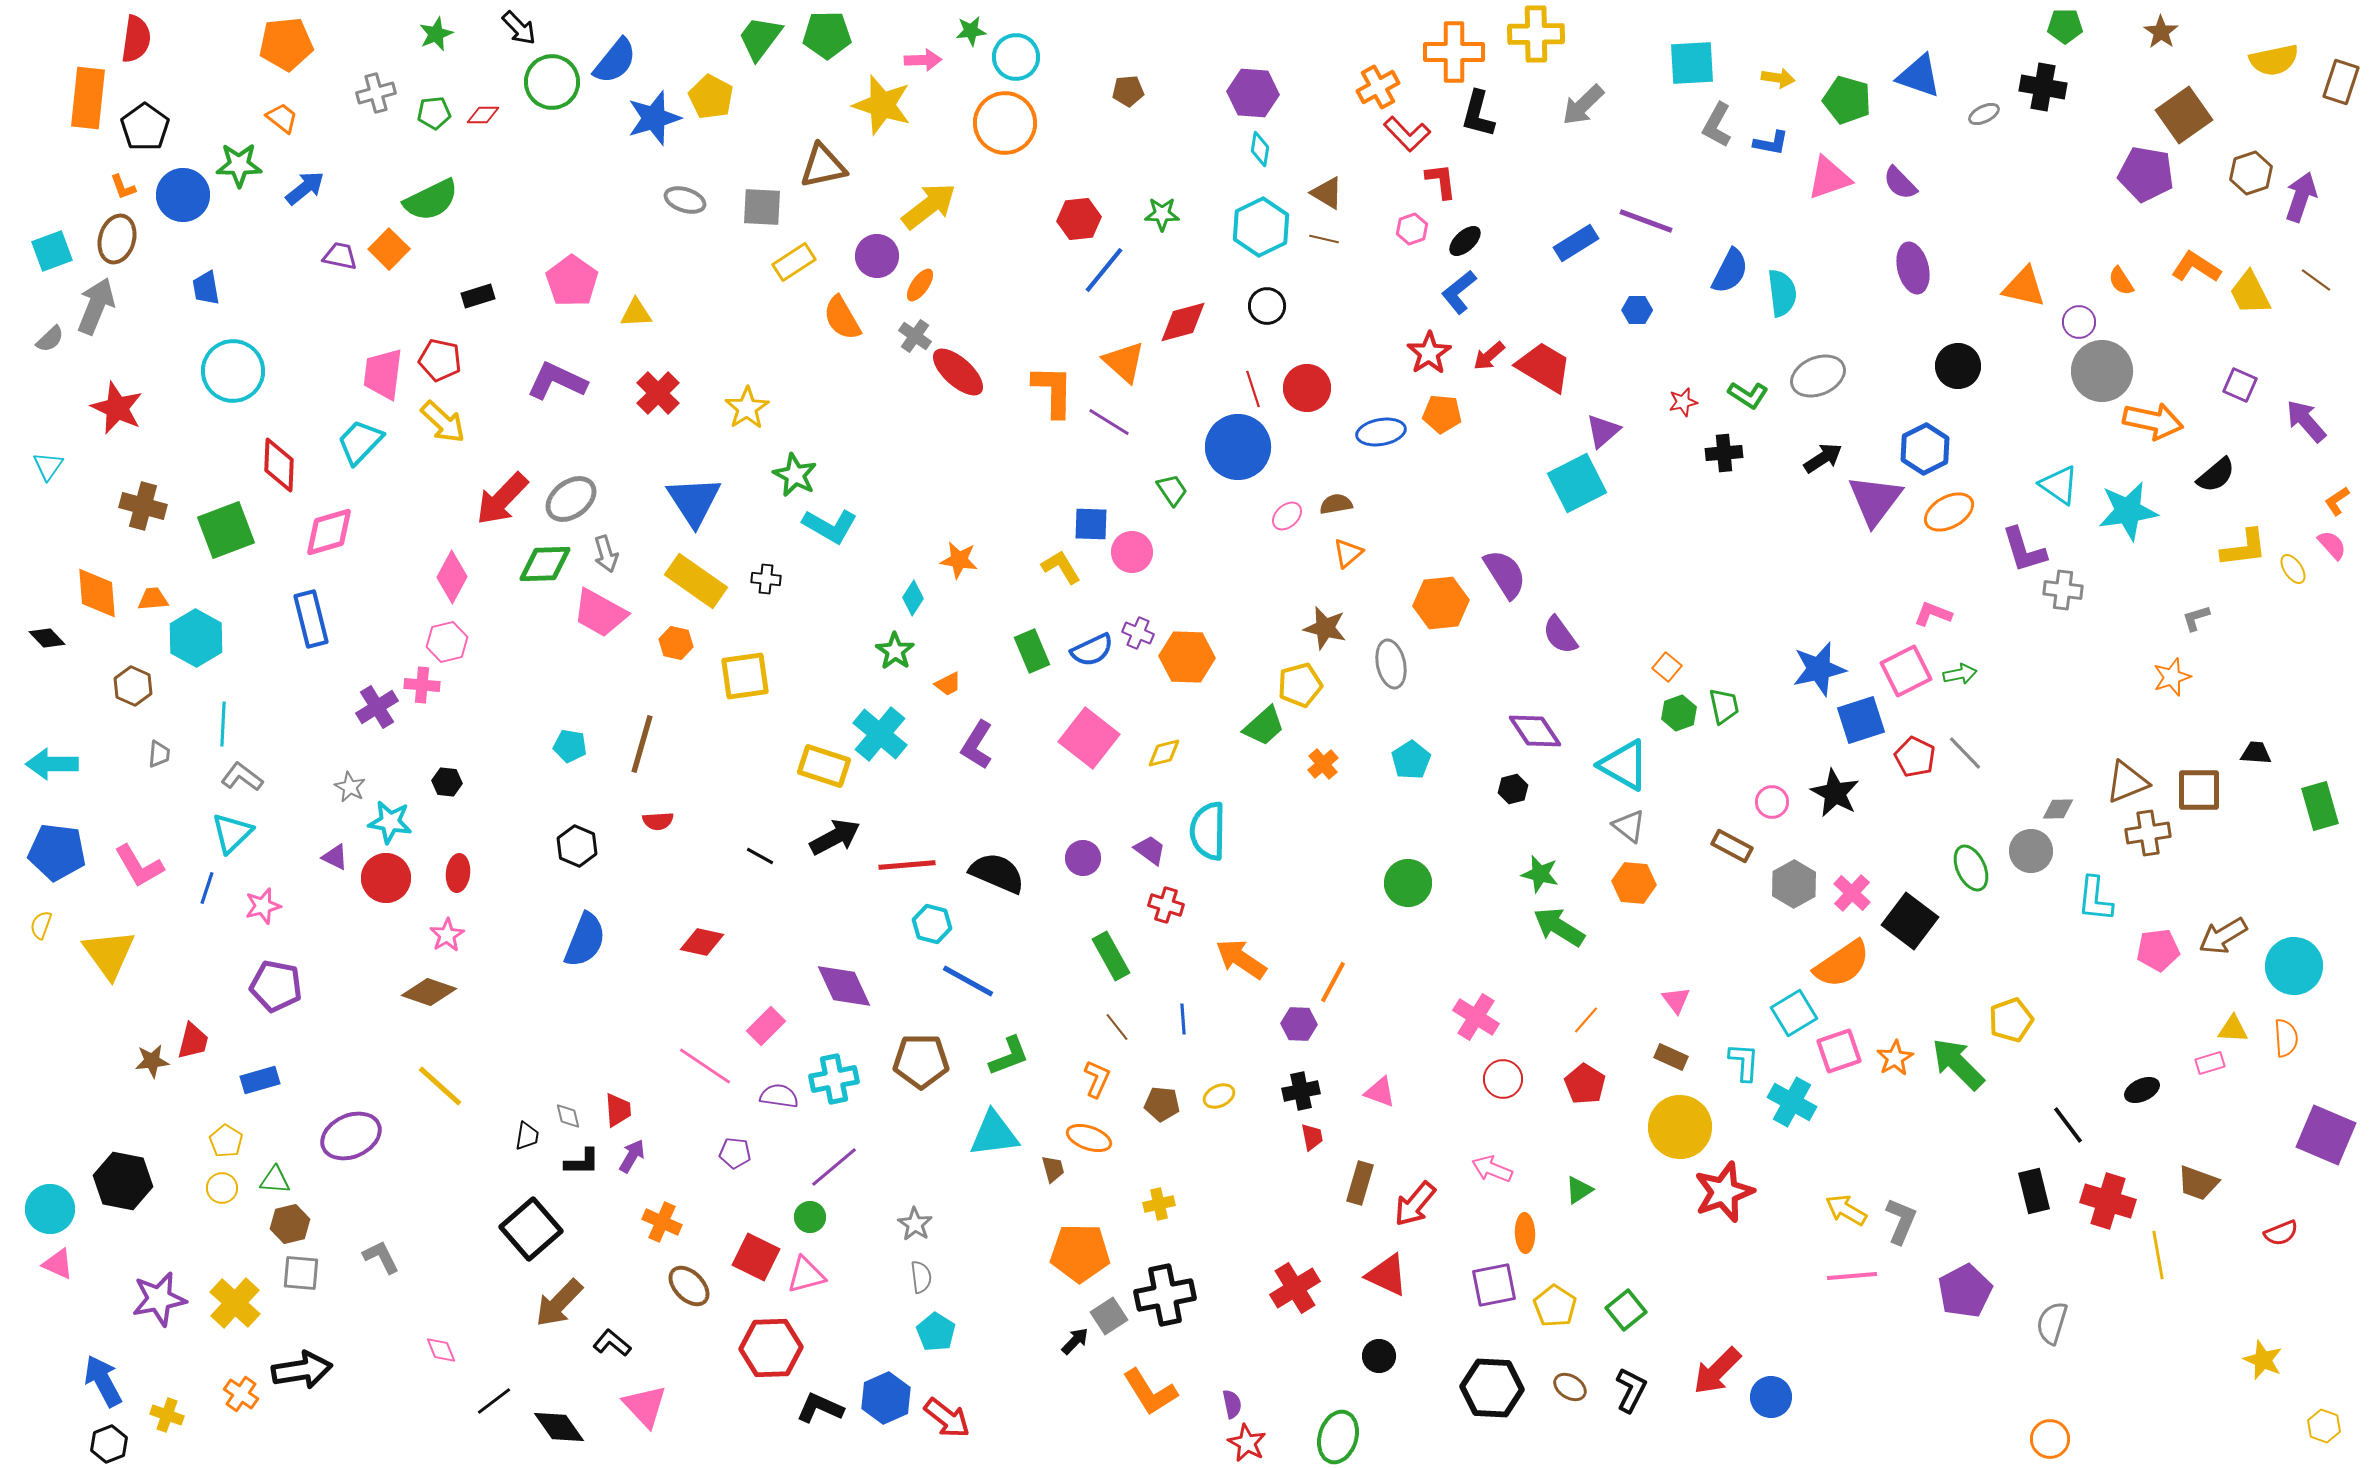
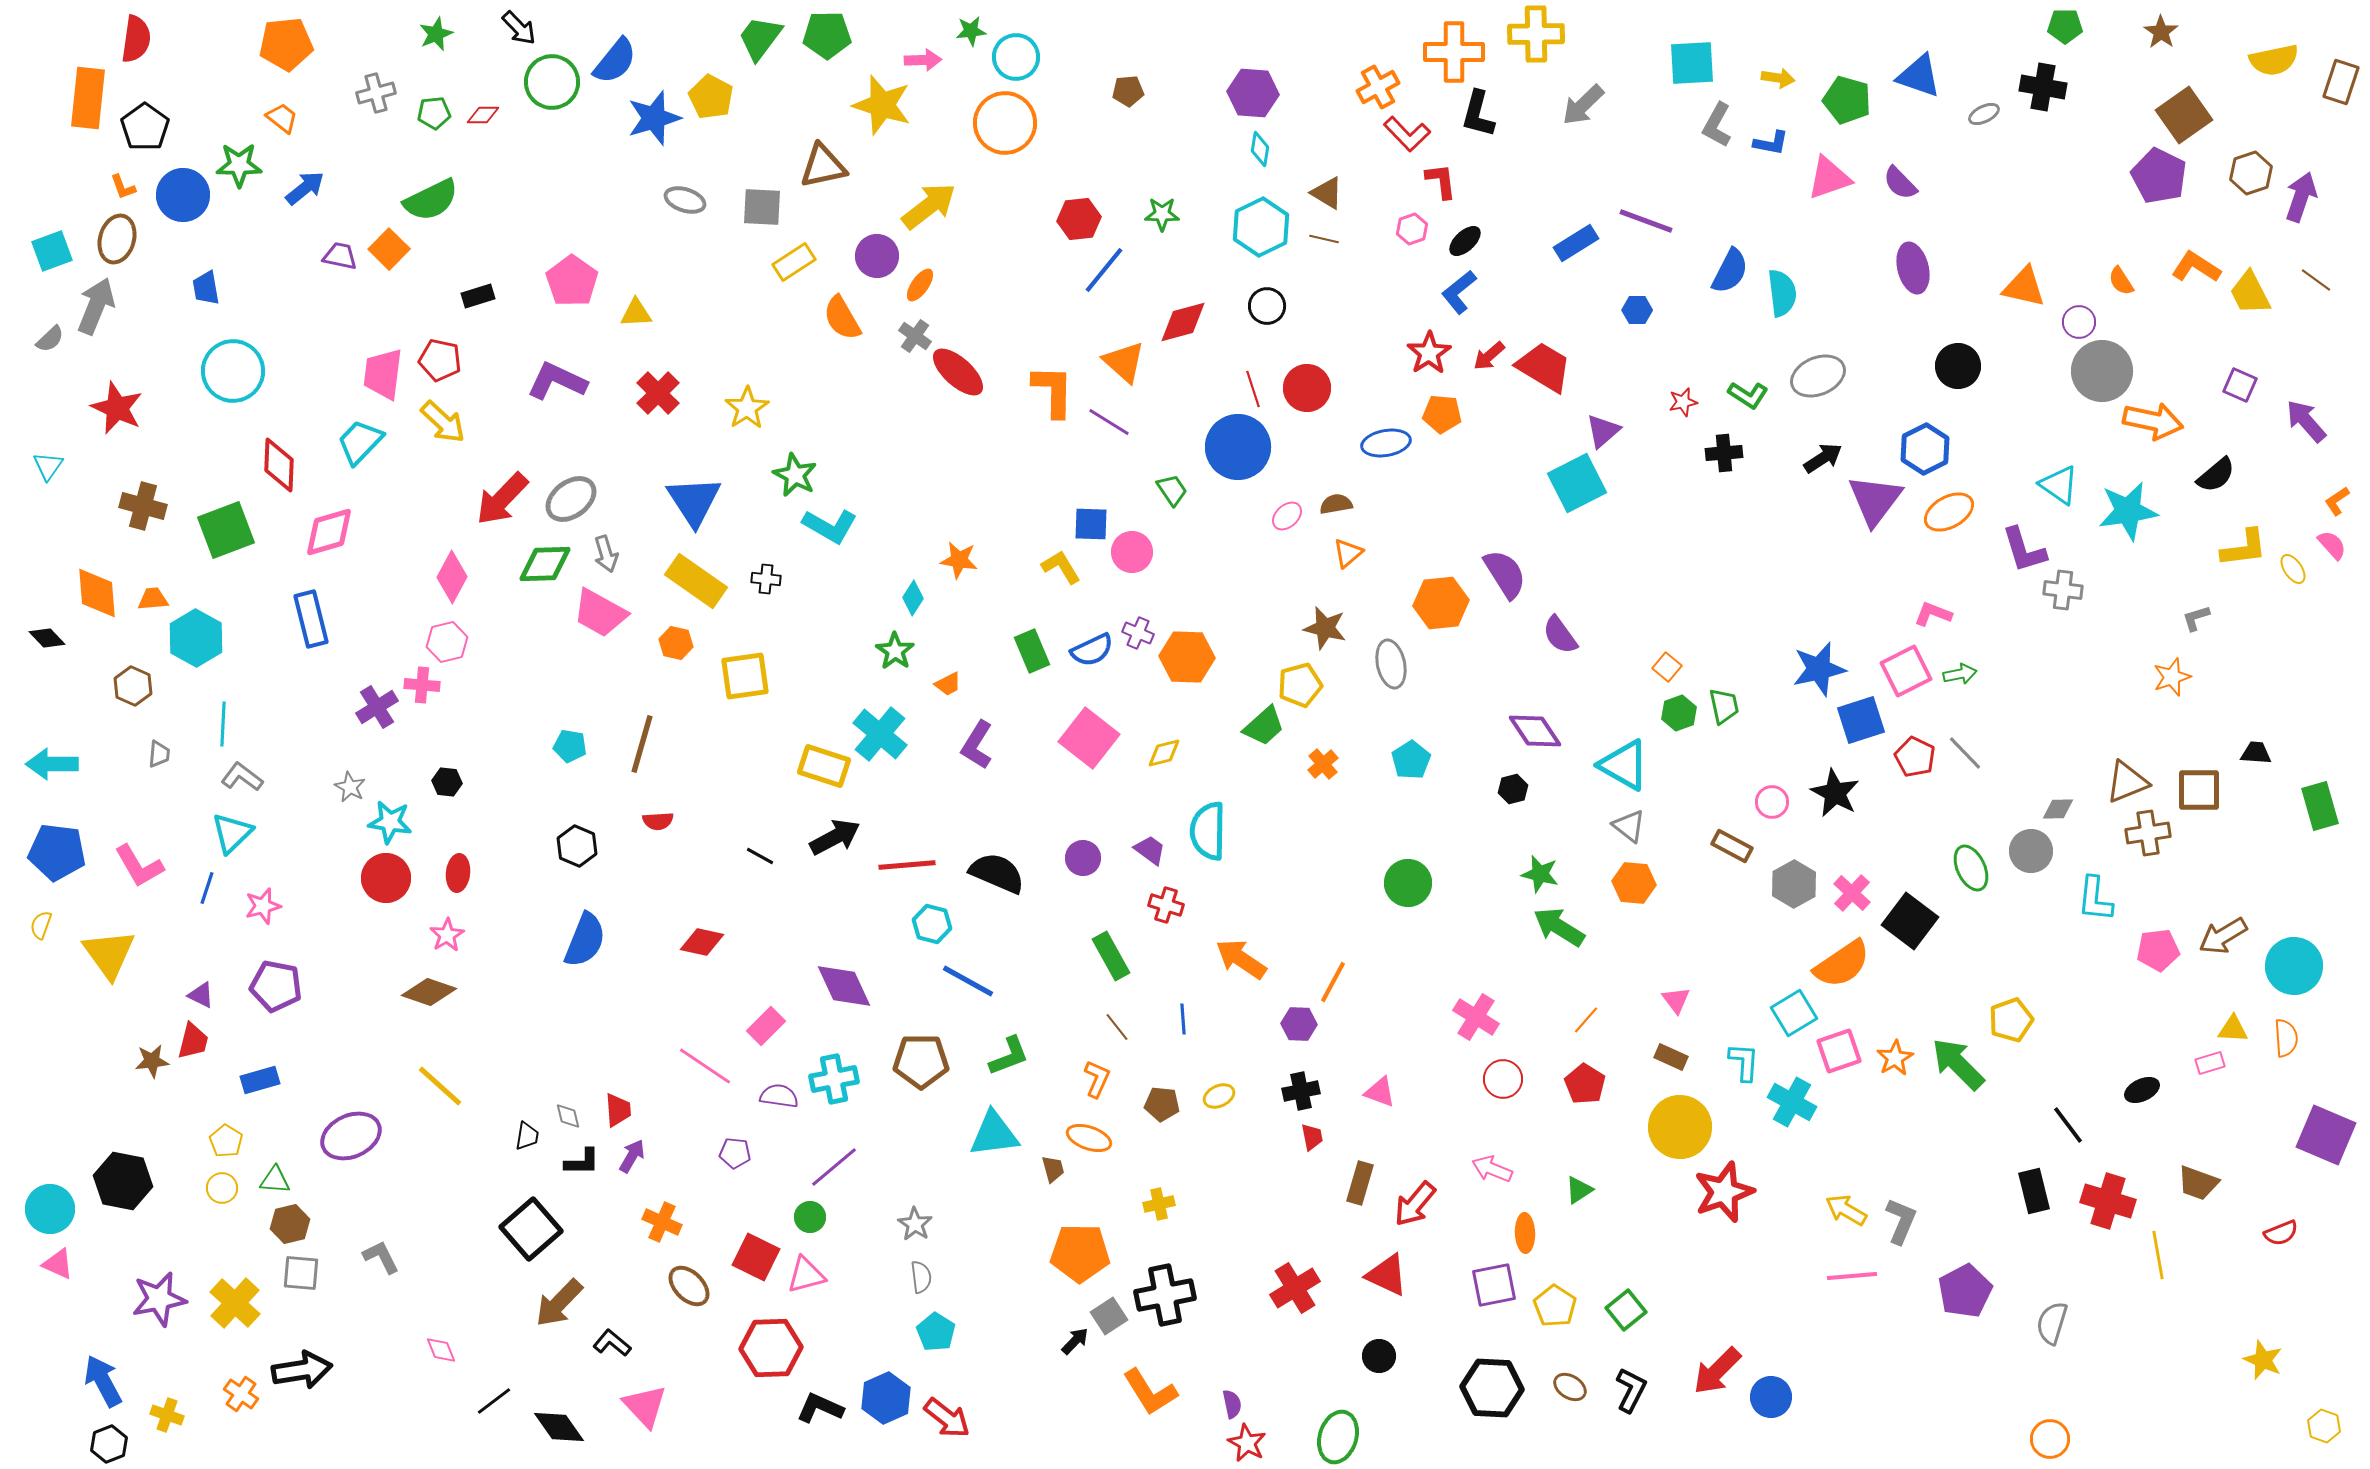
purple pentagon at (2146, 174): moved 13 px right, 2 px down; rotated 16 degrees clockwise
blue ellipse at (1381, 432): moved 5 px right, 11 px down
purple triangle at (335, 857): moved 134 px left, 138 px down
